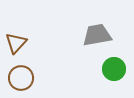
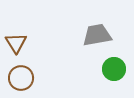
brown triangle: rotated 15 degrees counterclockwise
